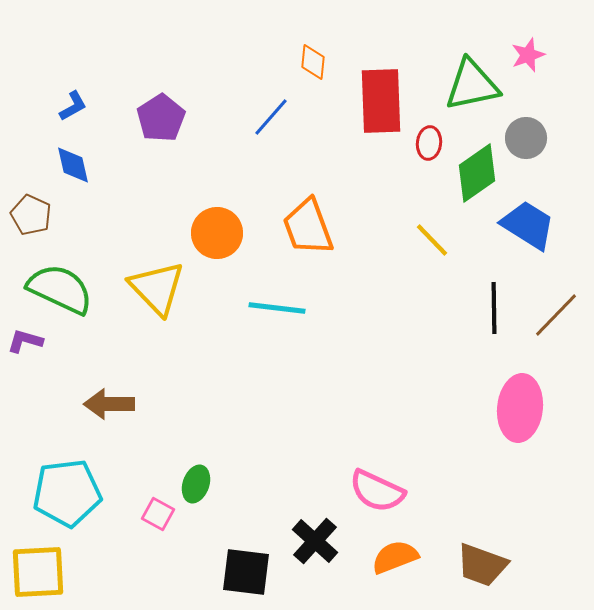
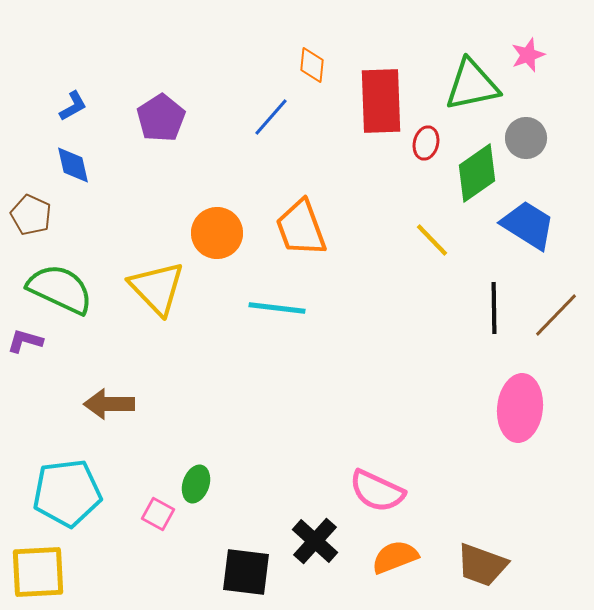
orange diamond: moved 1 px left, 3 px down
red ellipse: moved 3 px left; rotated 8 degrees clockwise
orange trapezoid: moved 7 px left, 1 px down
